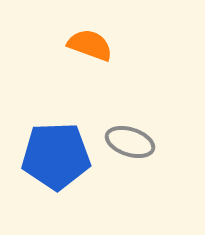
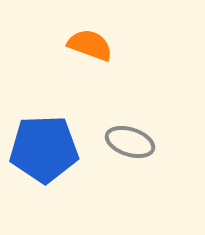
blue pentagon: moved 12 px left, 7 px up
